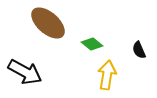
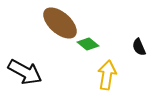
brown ellipse: moved 12 px right
green diamond: moved 4 px left
black semicircle: moved 3 px up
